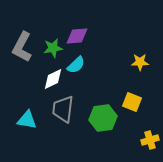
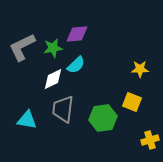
purple diamond: moved 2 px up
gray L-shape: rotated 36 degrees clockwise
yellow star: moved 7 px down
